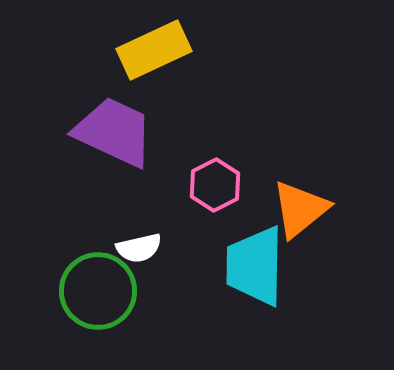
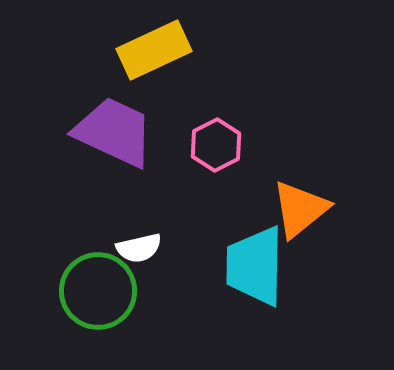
pink hexagon: moved 1 px right, 40 px up
